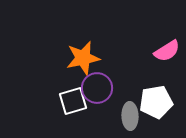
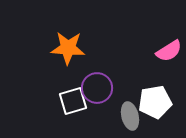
pink semicircle: moved 2 px right
orange star: moved 15 px left, 10 px up; rotated 16 degrees clockwise
white pentagon: moved 1 px left
gray ellipse: rotated 12 degrees counterclockwise
